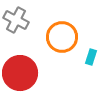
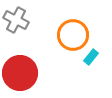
orange circle: moved 11 px right, 2 px up
cyan rectangle: rotated 21 degrees clockwise
